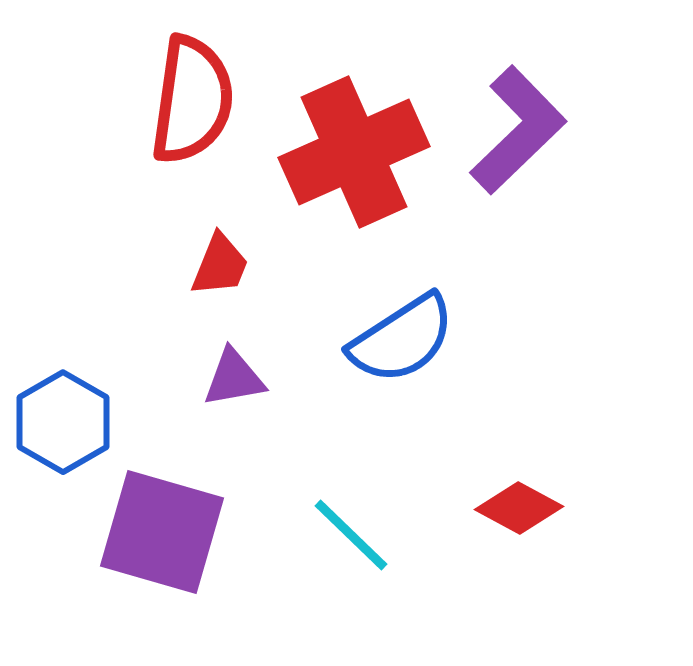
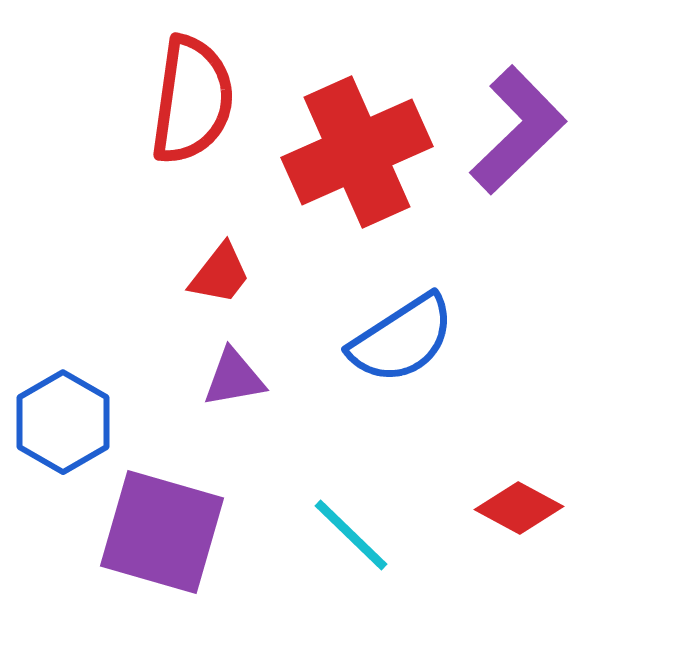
red cross: moved 3 px right
red trapezoid: moved 9 px down; rotated 16 degrees clockwise
